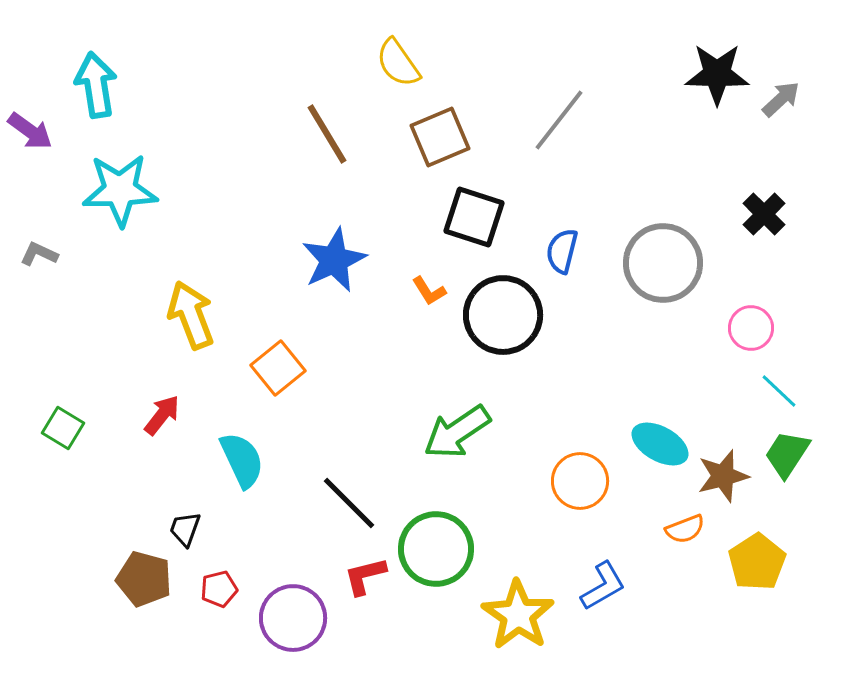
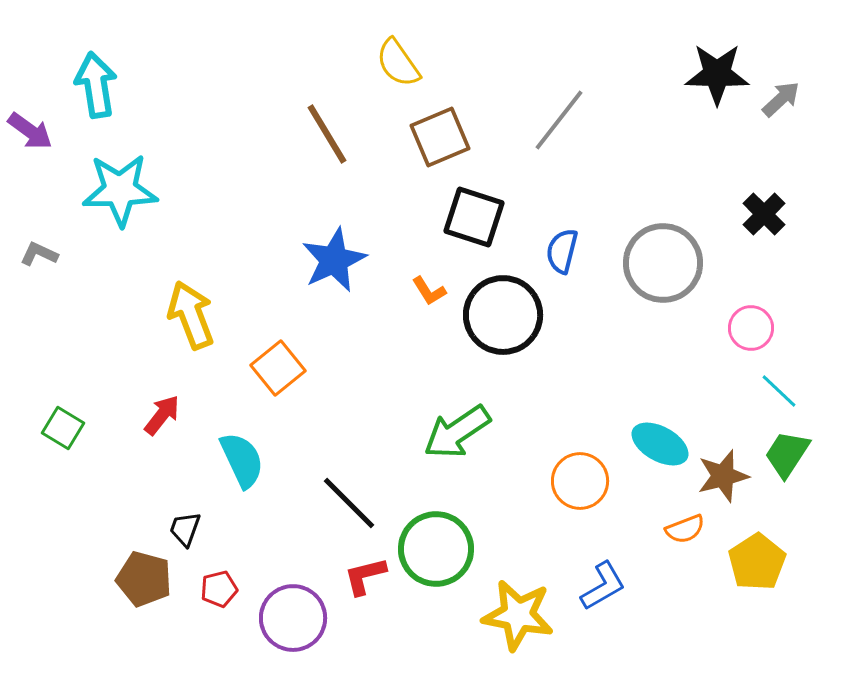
yellow star: rotated 24 degrees counterclockwise
